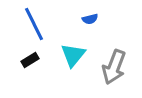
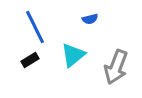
blue line: moved 1 px right, 3 px down
cyan triangle: rotated 12 degrees clockwise
gray arrow: moved 2 px right
